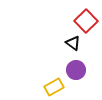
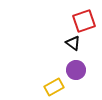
red square: moved 2 px left; rotated 25 degrees clockwise
